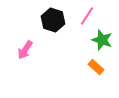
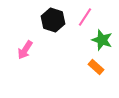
pink line: moved 2 px left, 1 px down
